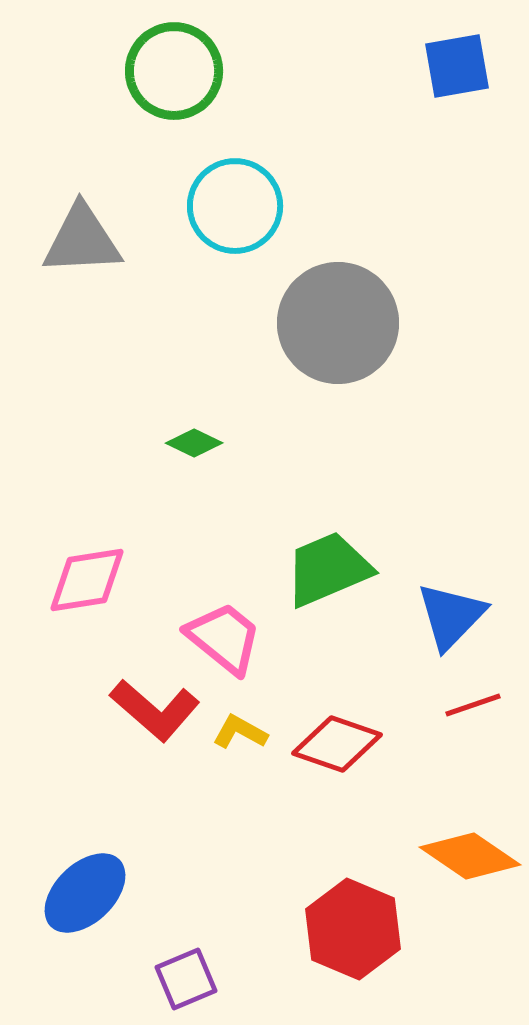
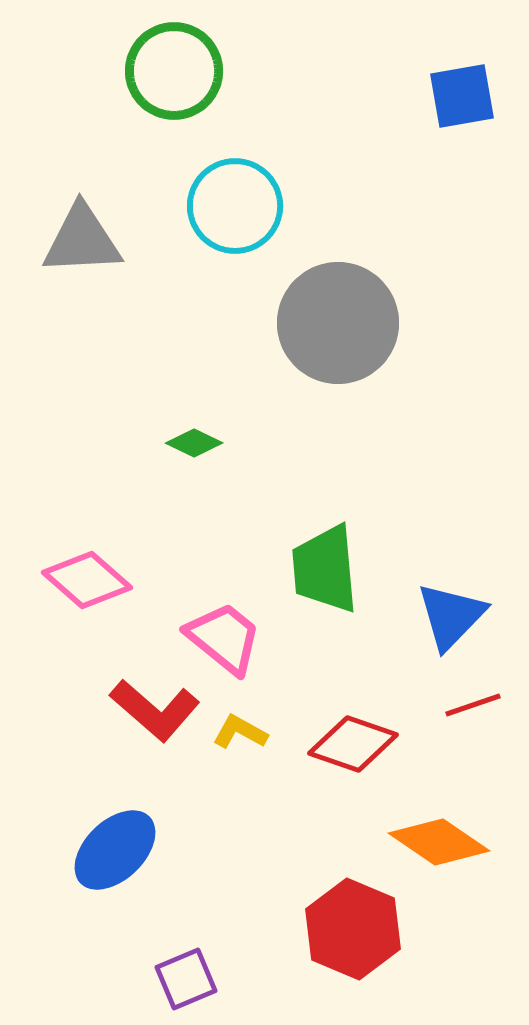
blue square: moved 5 px right, 30 px down
green trapezoid: moved 3 px left; rotated 72 degrees counterclockwise
pink diamond: rotated 50 degrees clockwise
red diamond: moved 16 px right
orange diamond: moved 31 px left, 14 px up
blue ellipse: moved 30 px right, 43 px up
